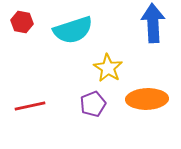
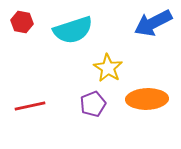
blue arrow: rotated 114 degrees counterclockwise
